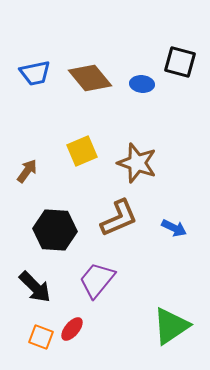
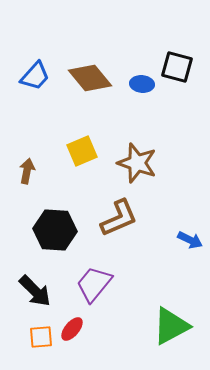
black square: moved 3 px left, 5 px down
blue trapezoid: moved 3 px down; rotated 36 degrees counterclockwise
brown arrow: rotated 25 degrees counterclockwise
blue arrow: moved 16 px right, 12 px down
purple trapezoid: moved 3 px left, 4 px down
black arrow: moved 4 px down
green triangle: rotated 6 degrees clockwise
orange square: rotated 25 degrees counterclockwise
